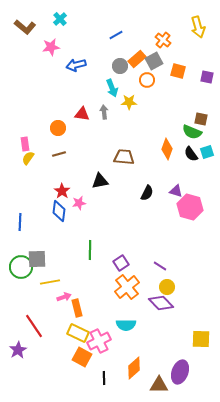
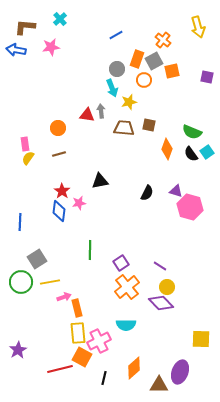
brown L-shape at (25, 27): rotated 145 degrees clockwise
orange rectangle at (137, 59): rotated 30 degrees counterclockwise
blue arrow at (76, 65): moved 60 px left, 15 px up; rotated 24 degrees clockwise
gray circle at (120, 66): moved 3 px left, 3 px down
orange square at (178, 71): moved 6 px left; rotated 28 degrees counterclockwise
orange circle at (147, 80): moved 3 px left
yellow star at (129, 102): rotated 14 degrees counterclockwise
gray arrow at (104, 112): moved 3 px left, 1 px up
red triangle at (82, 114): moved 5 px right, 1 px down
brown square at (201, 119): moved 52 px left, 6 px down
cyan square at (207, 152): rotated 16 degrees counterclockwise
brown trapezoid at (124, 157): moved 29 px up
gray square at (37, 259): rotated 30 degrees counterclockwise
green circle at (21, 267): moved 15 px down
red line at (34, 326): moved 26 px right, 43 px down; rotated 70 degrees counterclockwise
yellow rectangle at (78, 333): rotated 60 degrees clockwise
black line at (104, 378): rotated 16 degrees clockwise
